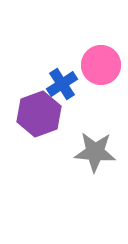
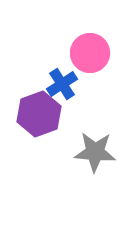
pink circle: moved 11 px left, 12 px up
